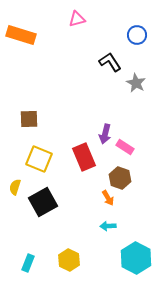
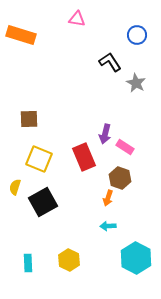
pink triangle: rotated 24 degrees clockwise
orange arrow: rotated 49 degrees clockwise
cyan rectangle: rotated 24 degrees counterclockwise
